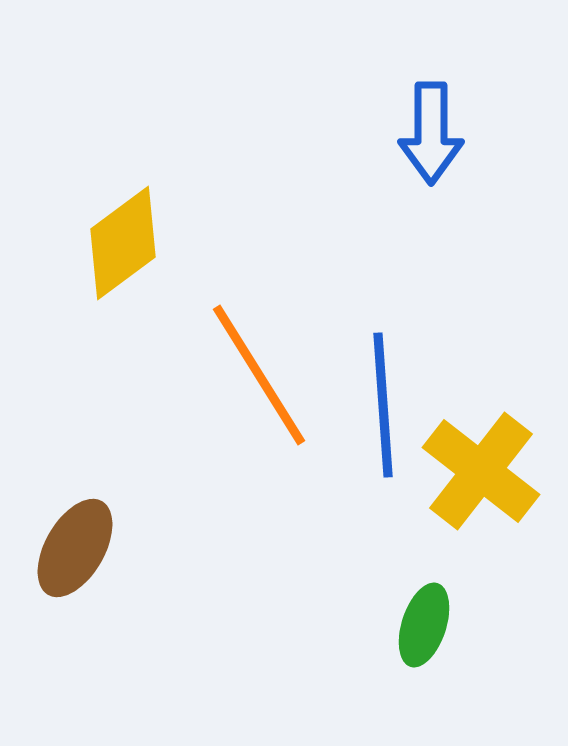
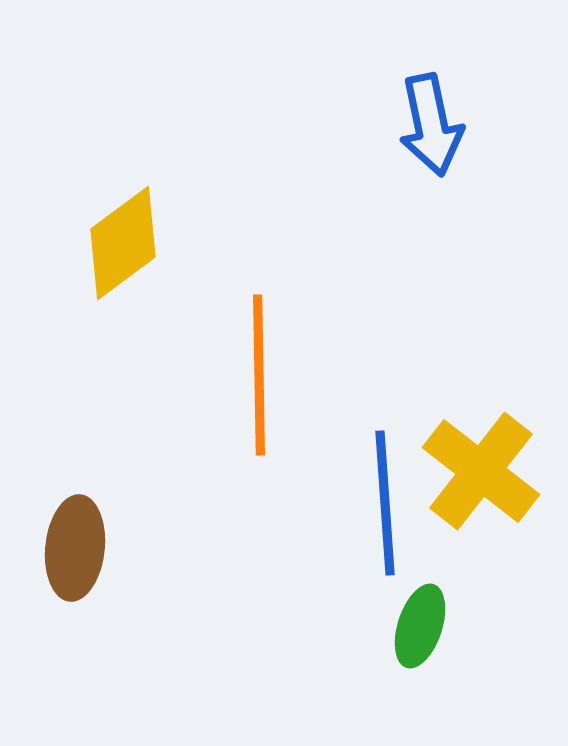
blue arrow: moved 8 px up; rotated 12 degrees counterclockwise
orange line: rotated 31 degrees clockwise
blue line: moved 2 px right, 98 px down
brown ellipse: rotated 24 degrees counterclockwise
green ellipse: moved 4 px left, 1 px down
